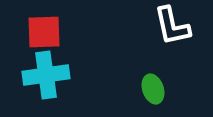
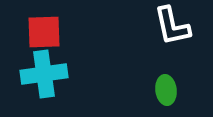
cyan cross: moved 2 px left, 1 px up
green ellipse: moved 13 px right, 1 px down; rotated 12 degrees clockwise
